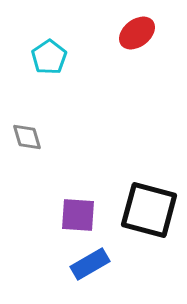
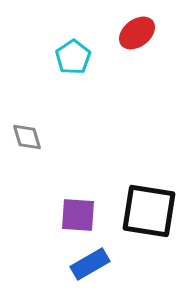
cyan pentagon: moved 24 px right
black square: moved 1 px down; rotated 6 degrees counterclockwise
